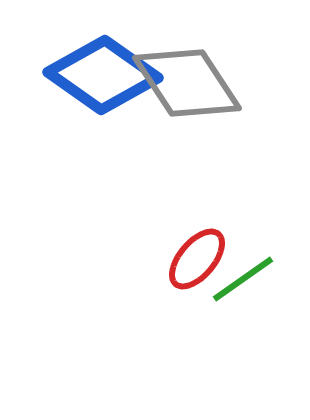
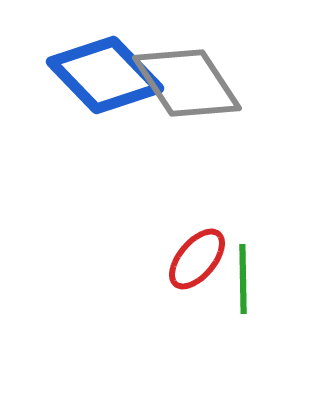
blue diamond: moved 2 px right; rotated 11 degrees clockwise
green line: rotated 56 degrees counterclockwise
